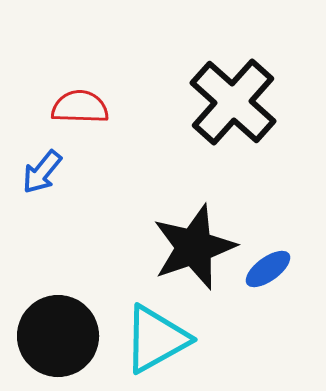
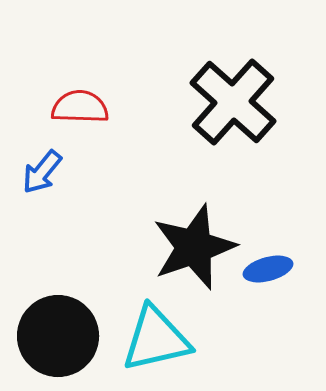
blue ellipse: rotated 21 degrees clockwise
cyan triangle: rotated 16 degrees clockwise
